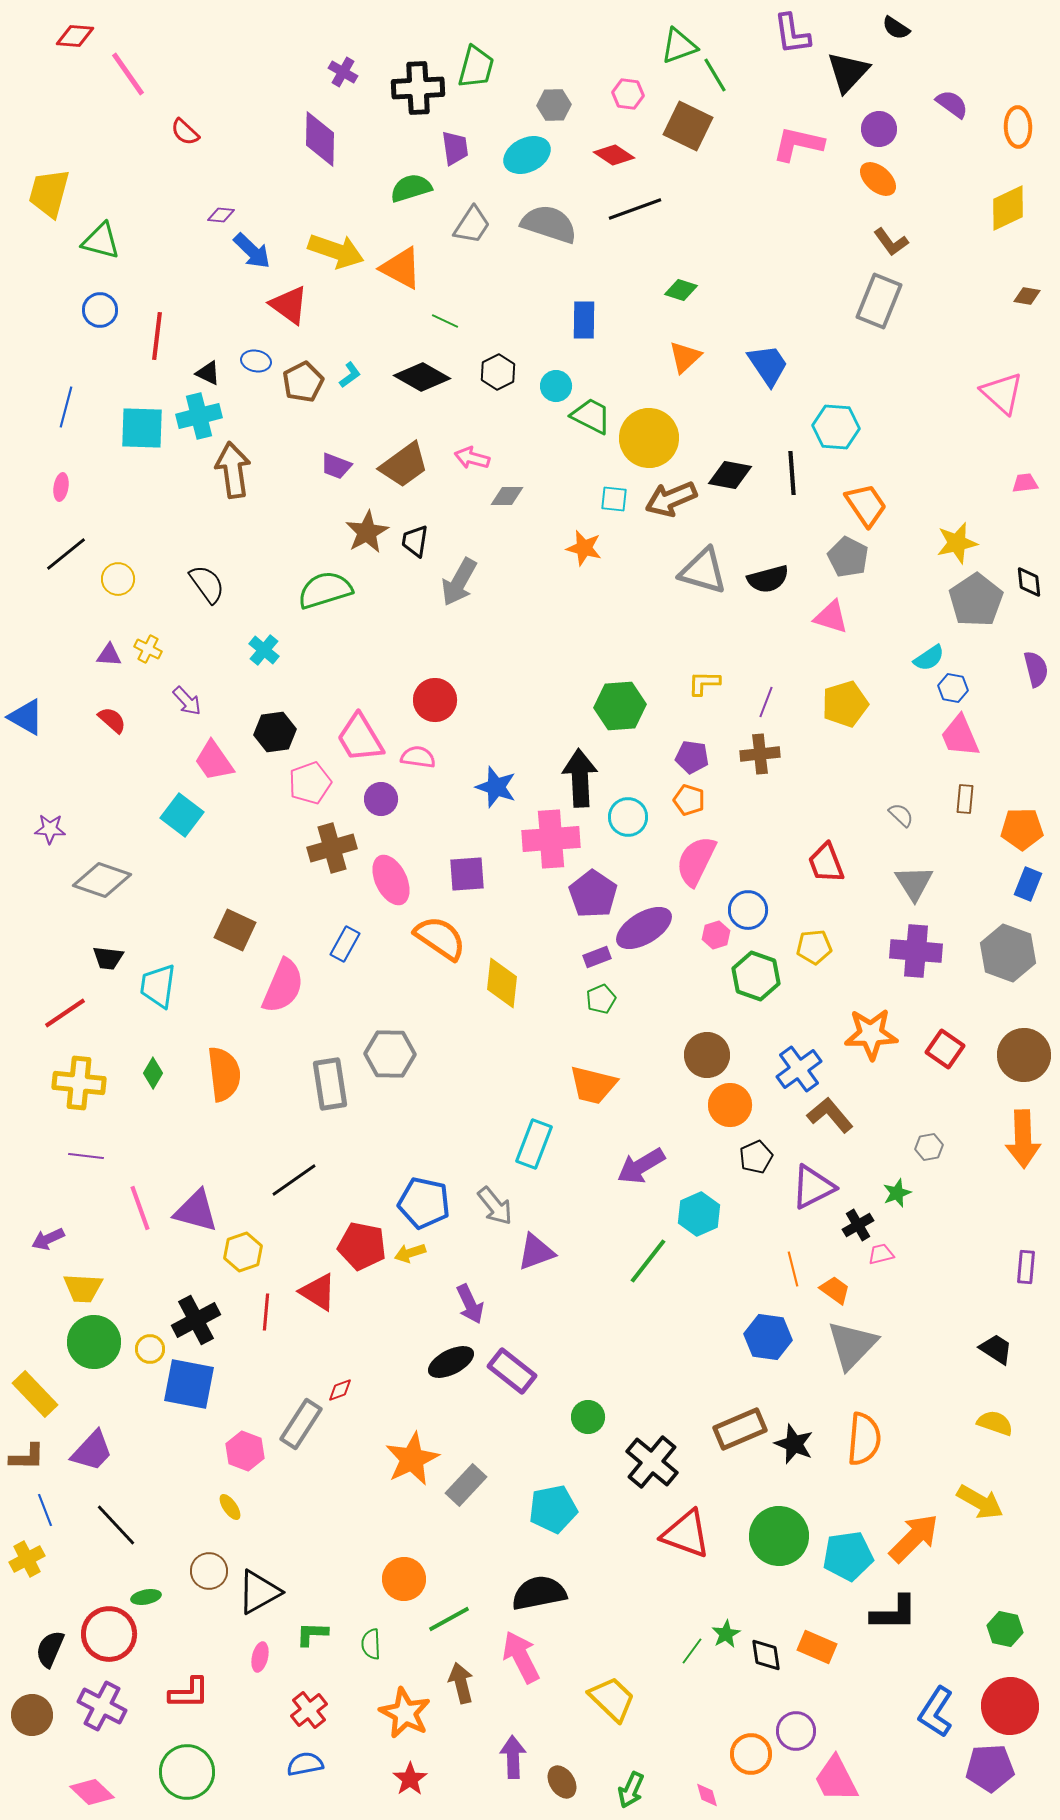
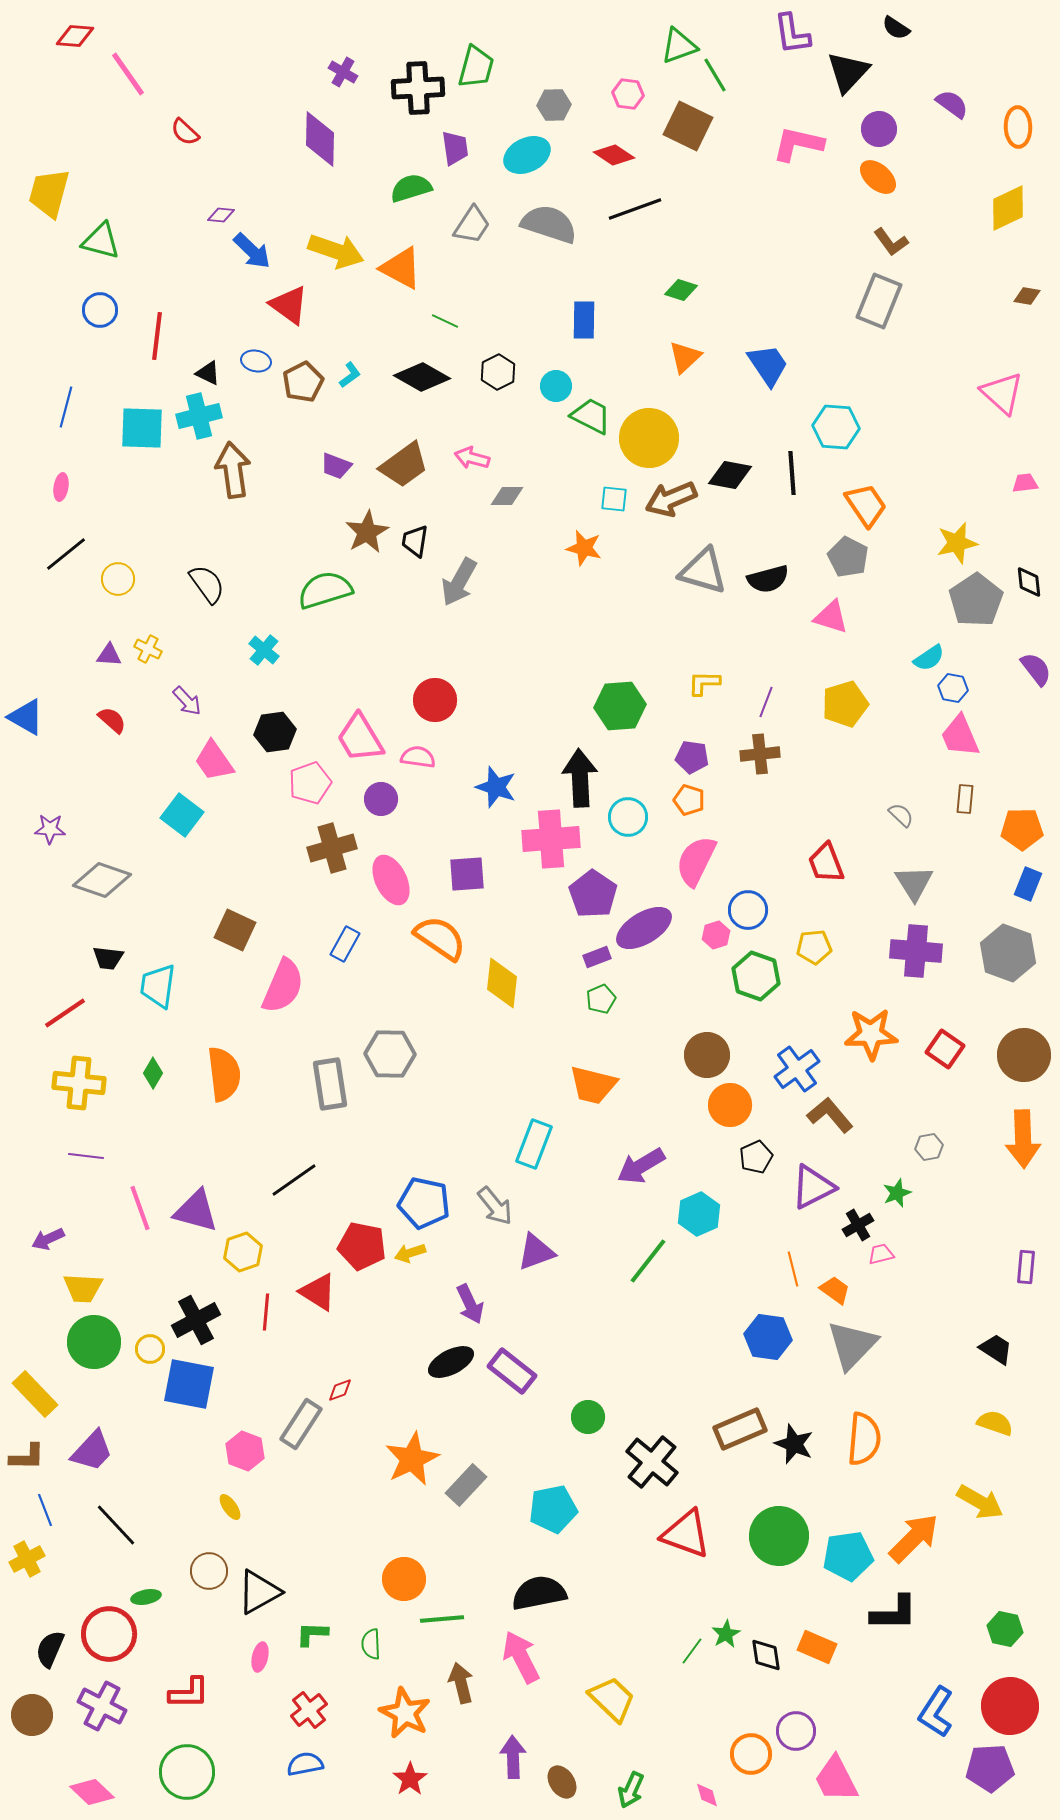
orange ellipse at (878, 179): moved 2 px up
purple semicircle at (1036, 669): rotated 24 degrees counterclockwise
blue cross at (799, 1069): moved 2 px left
green line at (449, 1619): moved 7 px left; rotated 24 degrees clockwise
